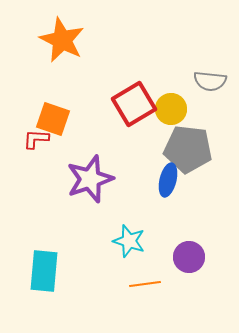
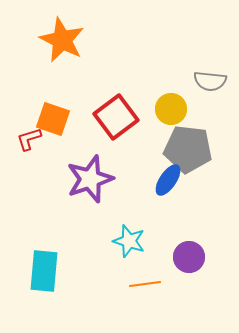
red square: moved 18 px left, 13 px down; rotated 6 degrees counterclockwise
red L-shape: moved 7 px left; rotated 20 degrees counterclockwise
blue ellipse: rotated 20 degrees clockwise
